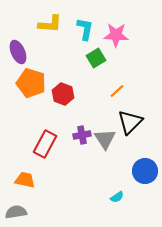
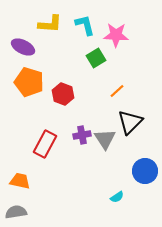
cyan L-shape: moved 4 px up; rotated 25 degrees counterclockwise
purple ellipse: moved 5 px right, 5 px up; rotated 40 degrees counterclockwise
orange pentagon: moved 2 px left, 1 px up
orange trapezoid: moved 5 px left, 1 px down
